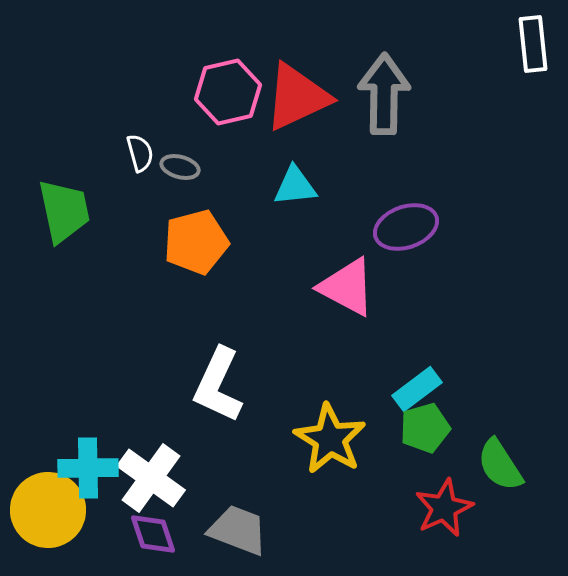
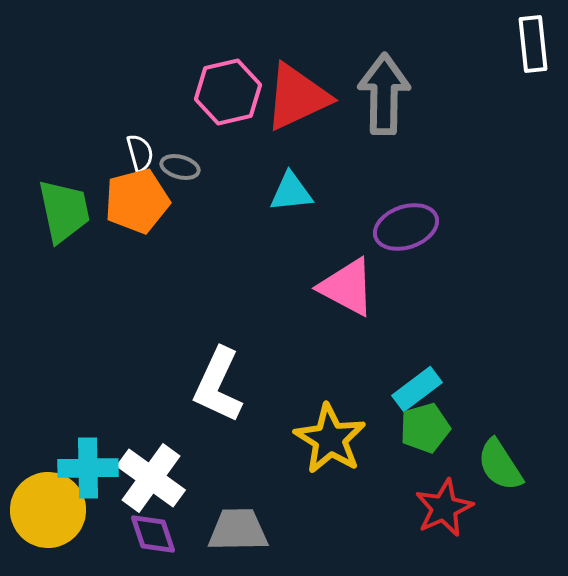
cyan triangle: moved 4 px left, 6 px down
orange pentagon: moved 59 px left, 41 px up
gray trapezoid: rotated 22 degrees counterclockwise
